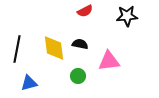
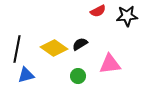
red semicircle: moved 13 px right
black semicircle: rotated 42 degrees counterclockwise
yellow diamond: rotated 48 degrees counterclockwise
pink triangle: moved 1 px right, 3 px down
blue triangle: moved 3 px left, 8 px up
